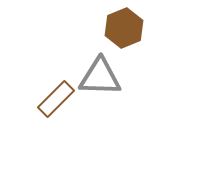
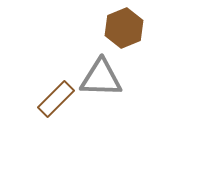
gray triangle: moved 1 px right, 1 px down
